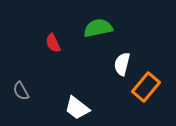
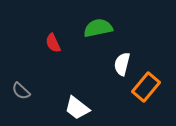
gray semicircle: rotated 18 degrees counterclockwise
